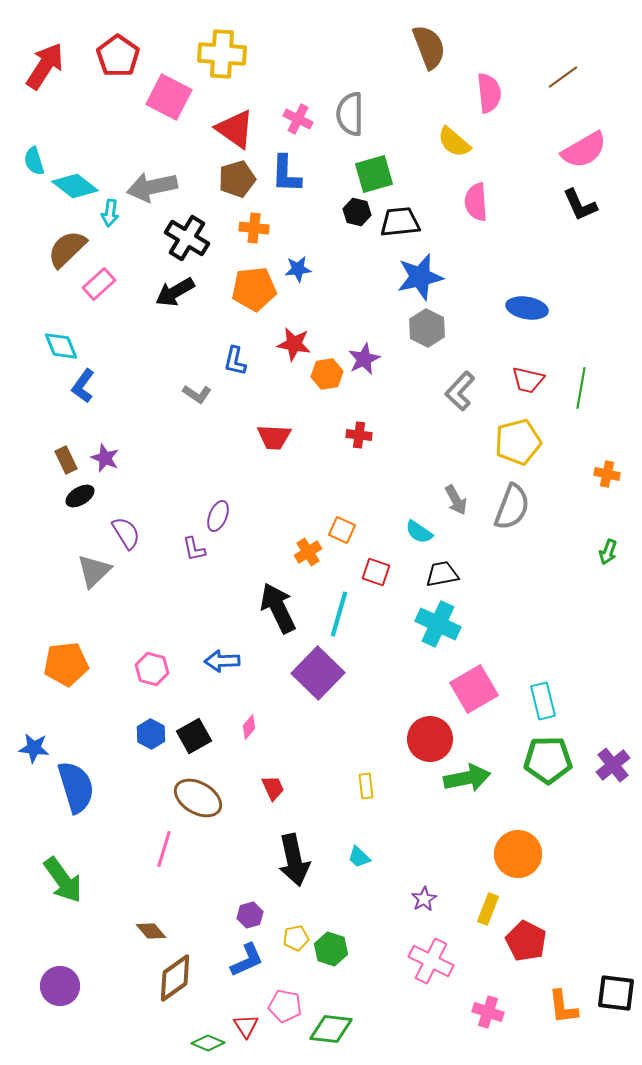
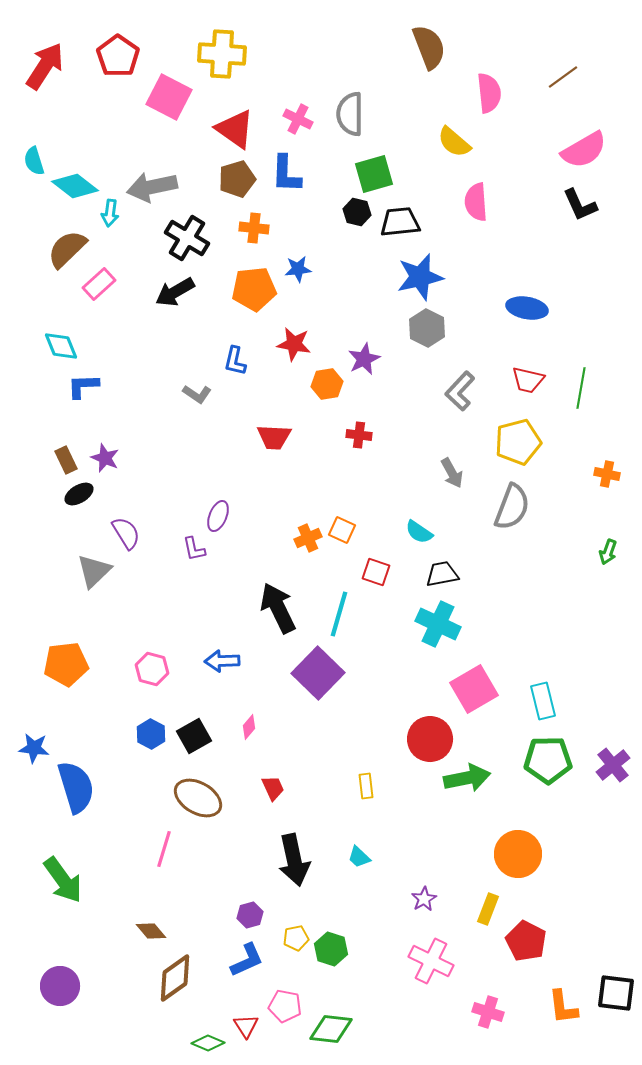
orange hexagon at (327, 374): moved 10 px down
blue L-shape at (83, 386): rotated 52 degrees clockwise
black ellipse at (80, 496): moved 1 px left, 2 px up
gray arrow at (456, 500): moved 4 px left, 27 px up
orange cross at (308, 552): moved 14 px up; rotated 8 degrees clockwise
